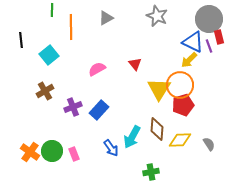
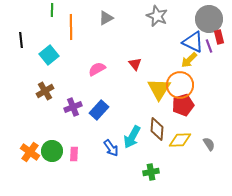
pink rectangle: rotated 24 degrees clockwise
